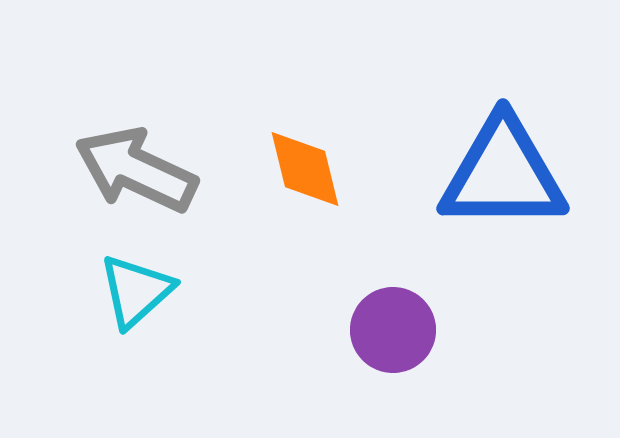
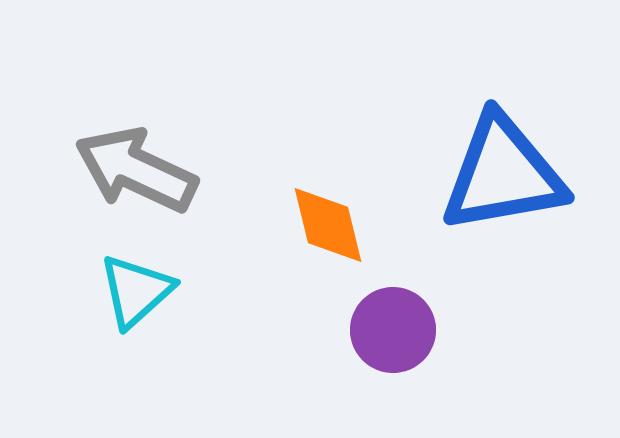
orange diamond: moved 23 px right, 56 px down
blue triangle: rotated 10 degrees counterclockwise
